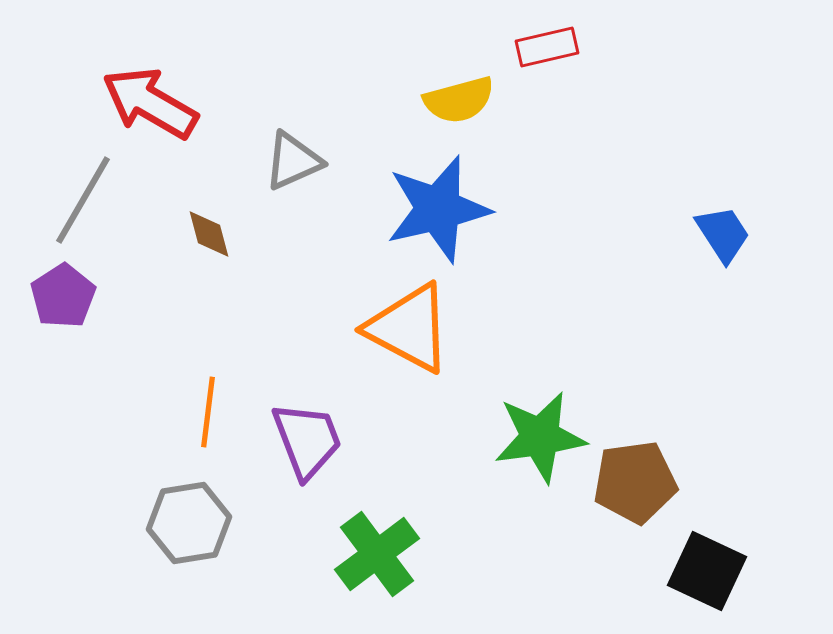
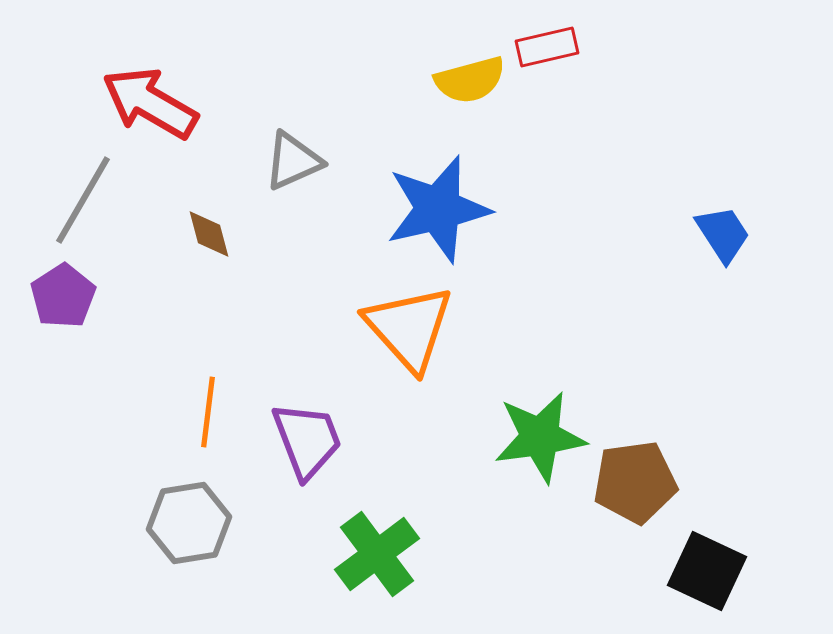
yellow semicircle: moved 11 px right, 20 px up
orange triangle: rotated 20 degrees clockwise
